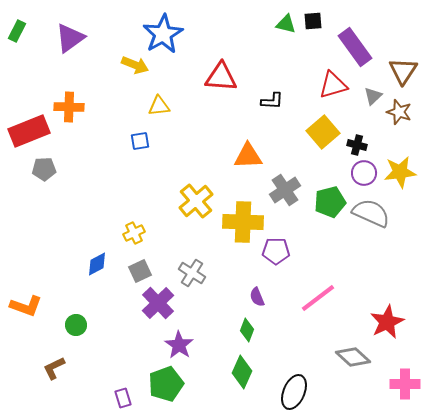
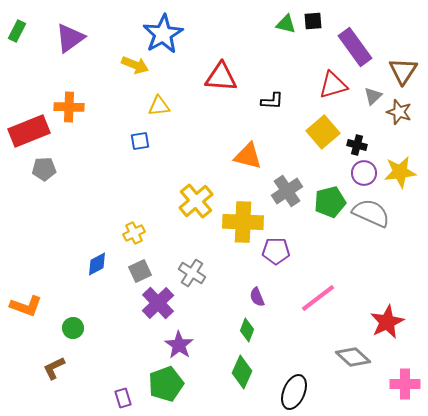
orange triangle at (248, 156): rotated 16 degrees clockwise
gray cross at (285, 190): moved 2 px right, 1 px down
green circle at (76, 325): moved 3 px left, 3 px down
